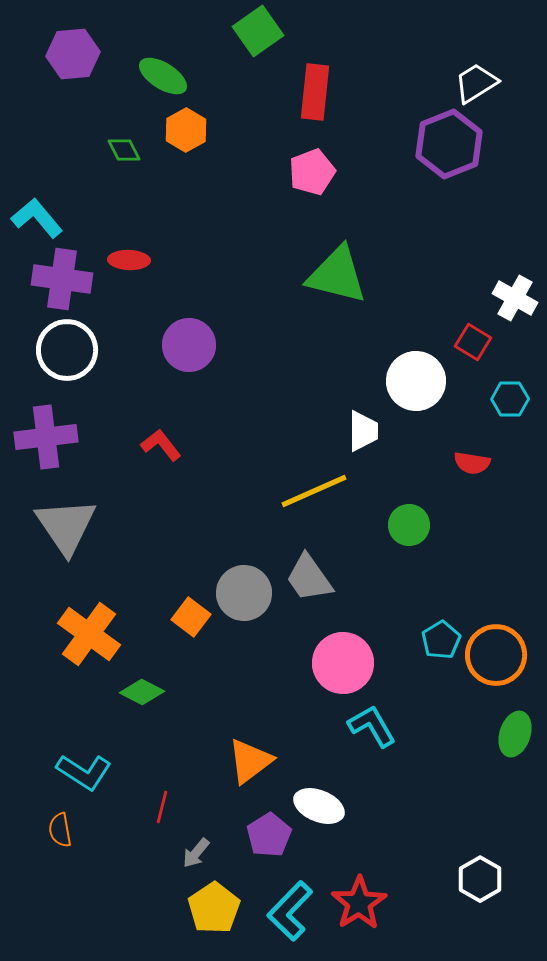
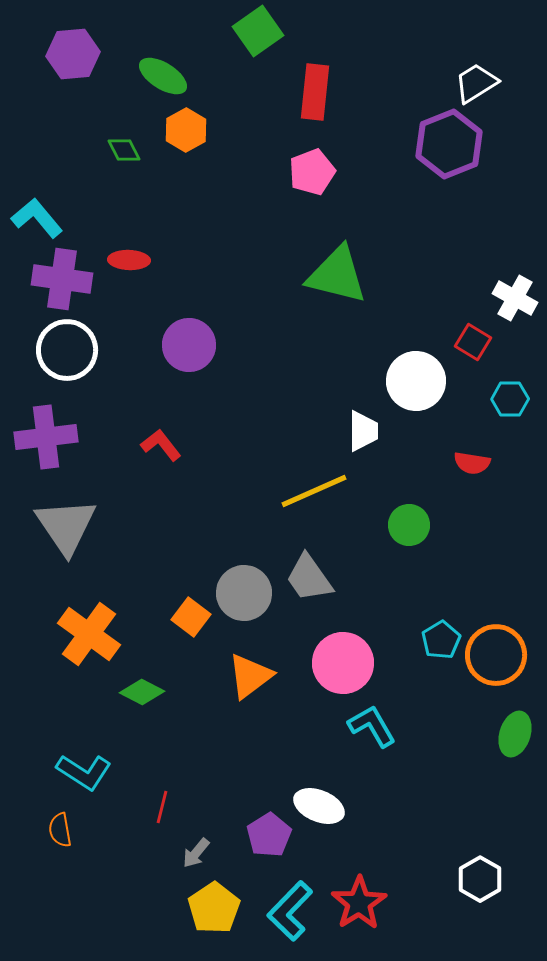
orange triangle at (250, 761): moved 85 px up
